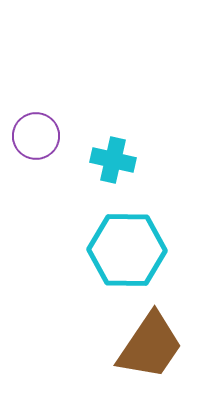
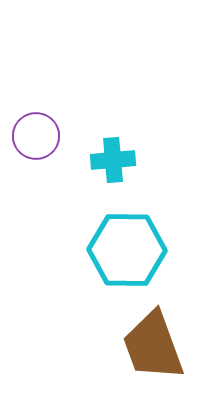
cyan cross: rotated 18 degrees counterclockwise
brown trapezoid: moved 3 px right; rotated 126 degrees clockwise
